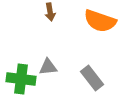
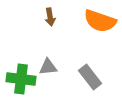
brown arrow: moved 5 px down
gray rectangle: moved 2 px left, 1 px up
